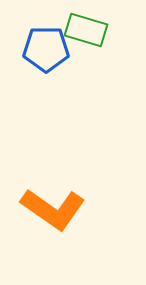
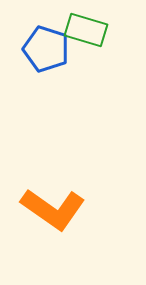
blue pentagon: rotated 18 degrees clockwise
